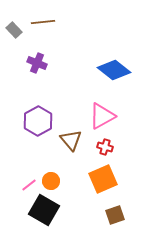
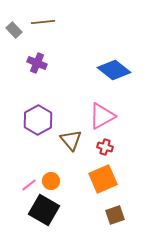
purple hexagon: moved 1 px up
